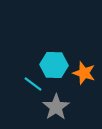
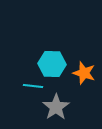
cyan hexagon: moved 2 px left, 1 px up
cyan line: moved 2 px down; rotated 30 degrees counterclockwise
